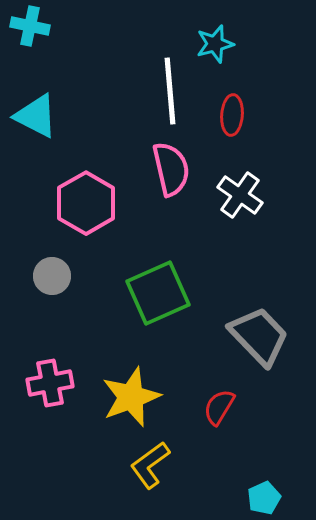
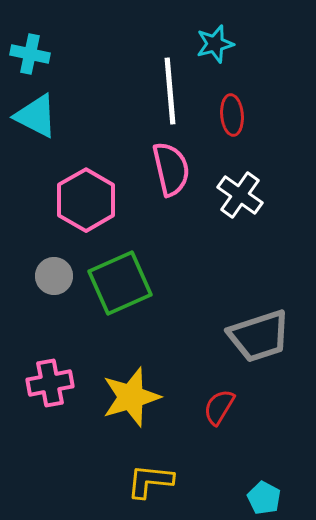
cyan cross: moved 28 px down
red ellipse: rotated 9 degrees counterclockwise
pink hexagon: moved 3 px up
gray circle: moved 2 px right
green square: moved 38 px left, 10 px up
gray trapezoid: rotated 116 degrees clockwise
yellow star: rotated 4 degrees clockwise
yellow L-shape: moved 16 px down; rotated 42 degrees clockwise
cyan pentagon: rotated 20 degrees counterclockwise
